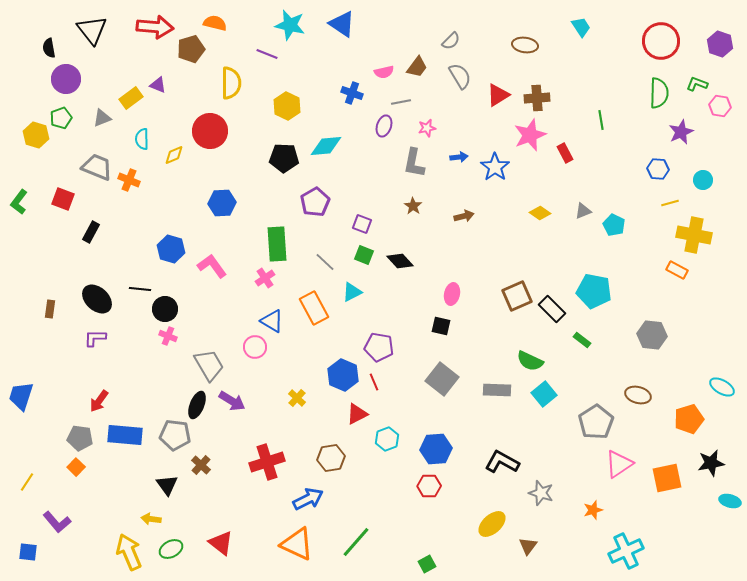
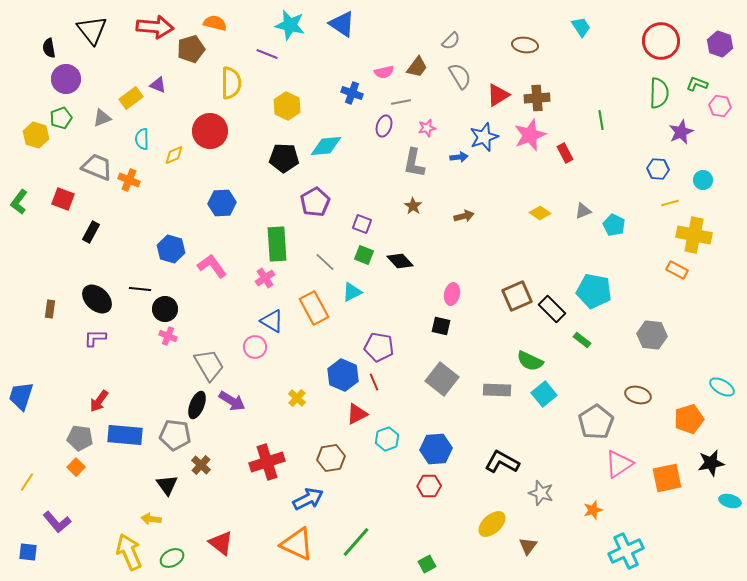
blue star at (495, 167): moved 11 px left, 30 px up; rotated 16 degrees clockwise
green ellipse at (171, 549): moved 1 px right, 9 px down
